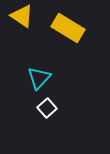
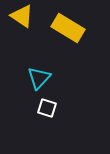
white square: rotated 30 degrees counterclockwise
